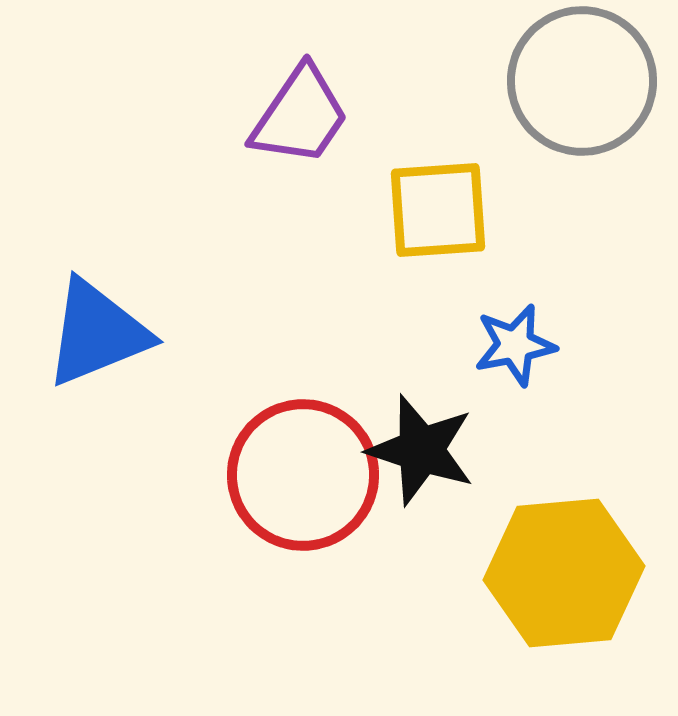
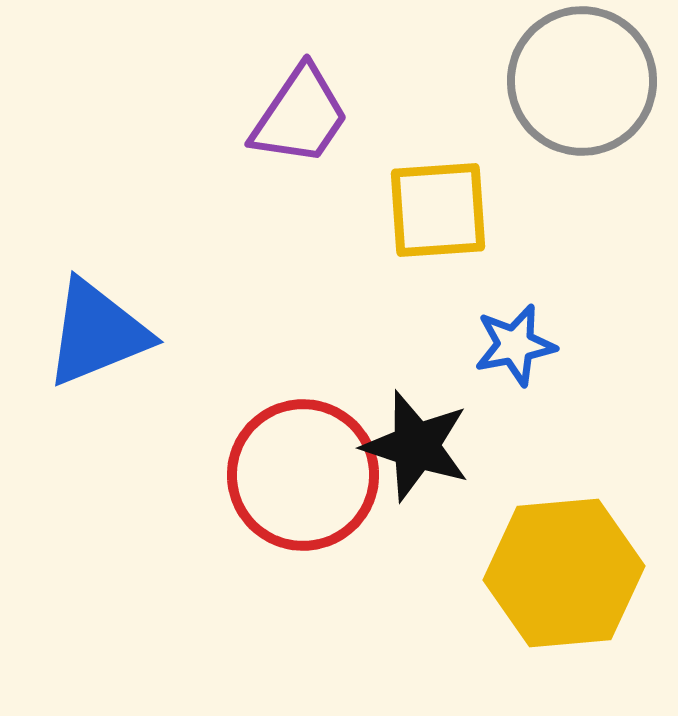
black star: moved 5 px left, 4 px up
